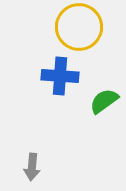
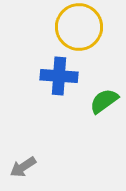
blue cross: moved 1 px left
gray arrow: moved 9 px left; rotated 52 degrees clockwise
